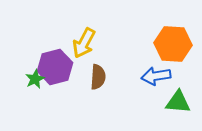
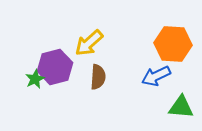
yellow arrow: moved 5 px right; rotated 20 degrees clockwise
blue arrow: rotated 16 degrees counterclockwise
green triangle: moved 3 px right, 5 px down
